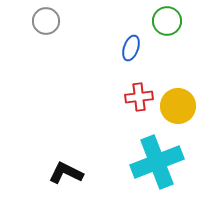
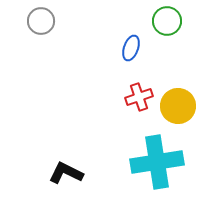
gray circle: moved 5 px left
red cross: rotated 12 degrees counterclockwise
cyan cross: rotated 12 degrees clockwise
